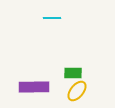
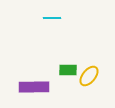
green rectangle: moved 5 px left, 3 px up
yellow ellipse: moved 12 px right, 15 px up
